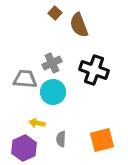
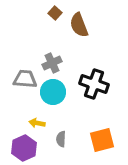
black cross: moved 14 px down
